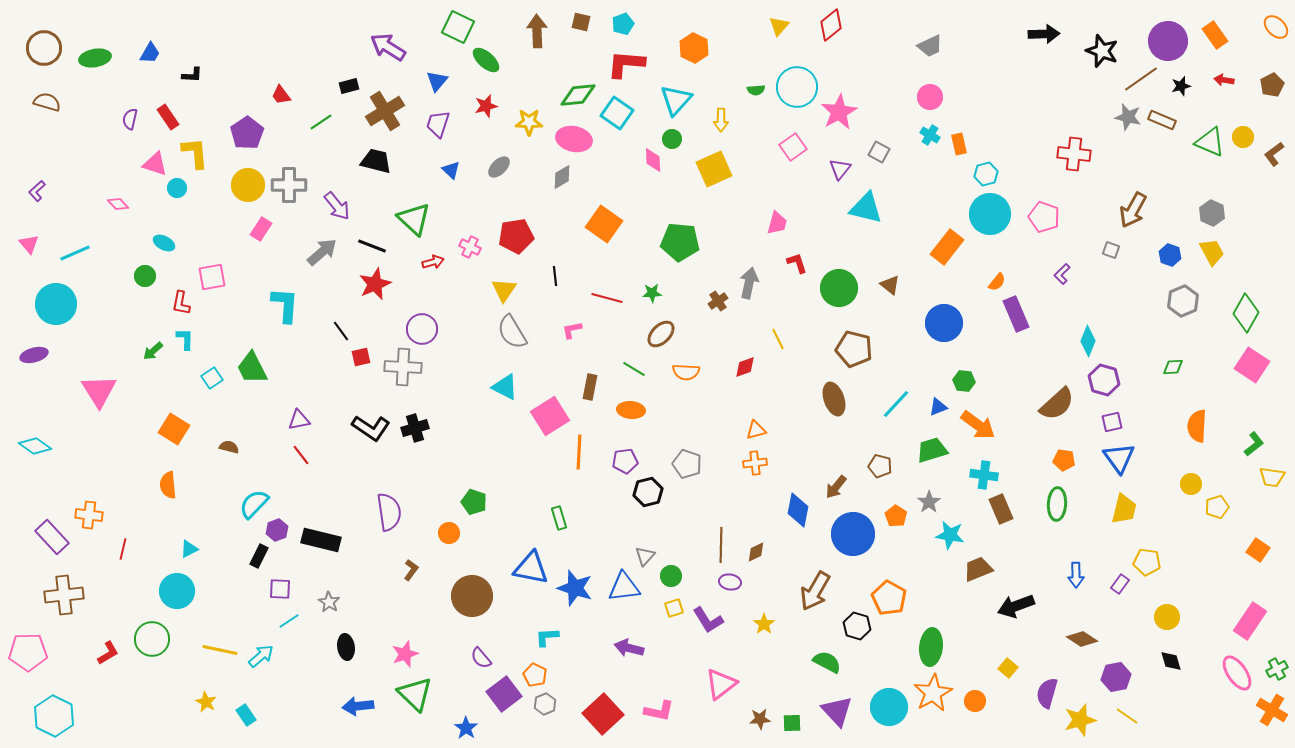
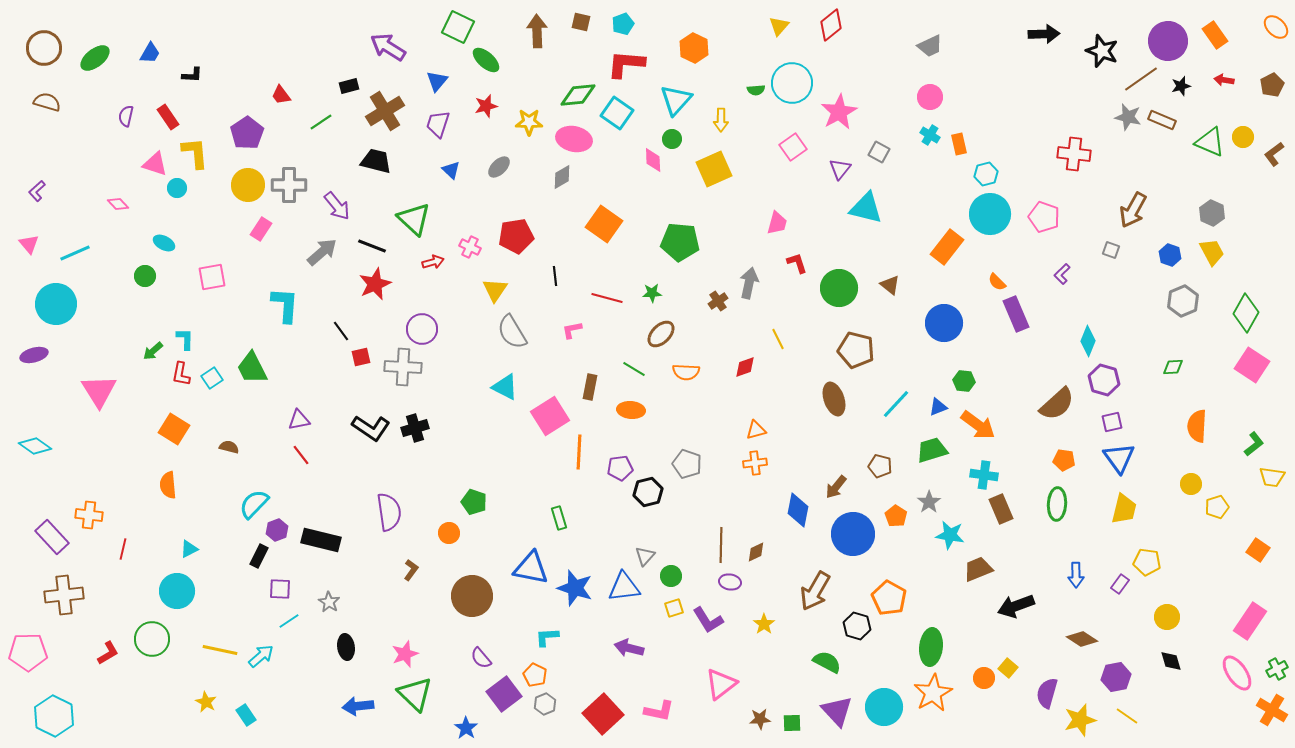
green ellipse at (95, 58): rotated 28 degrees counterclockwise
cyan circle at (797, 87): moved 5 px left, 4 px up
purple semicircle at (130, 119): moved 4 px left, 3 px up
orange semicircle at (997, 282): rotated 96 degrees clockwise
yellow triangle at (504, 290): moved 9 px left
red L-shape at (181, 303): moved 71 px down
brown pentagon at (854, 349): moved 2 px right, 1 px down
purple pentagon at (625, 461): moved 5 px left, 7 px down
orange circle at (975, 701): moved 9 px right, 23 px up
cyan circle at (889, 707): moved 5 px left
